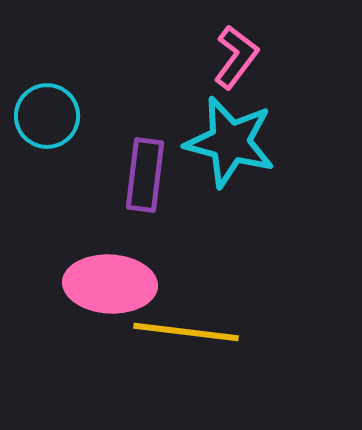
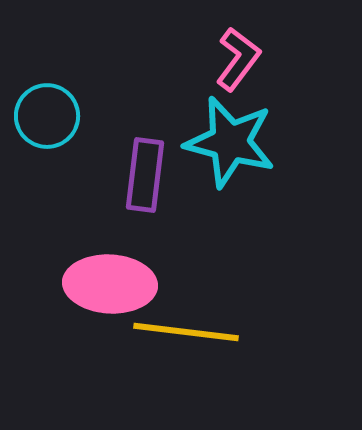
pink L-shape: moved 2 px right, 2 px down
